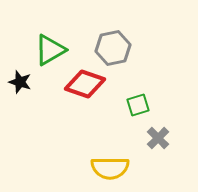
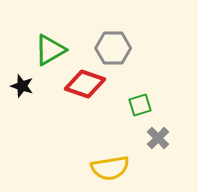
gray hexagon: rotated 12 degrees clockwise
black star: moved 2 px right, 4 px down
green square: moved 2 px right
yellow semicircle: rotated 9 degrees counterclockwise
